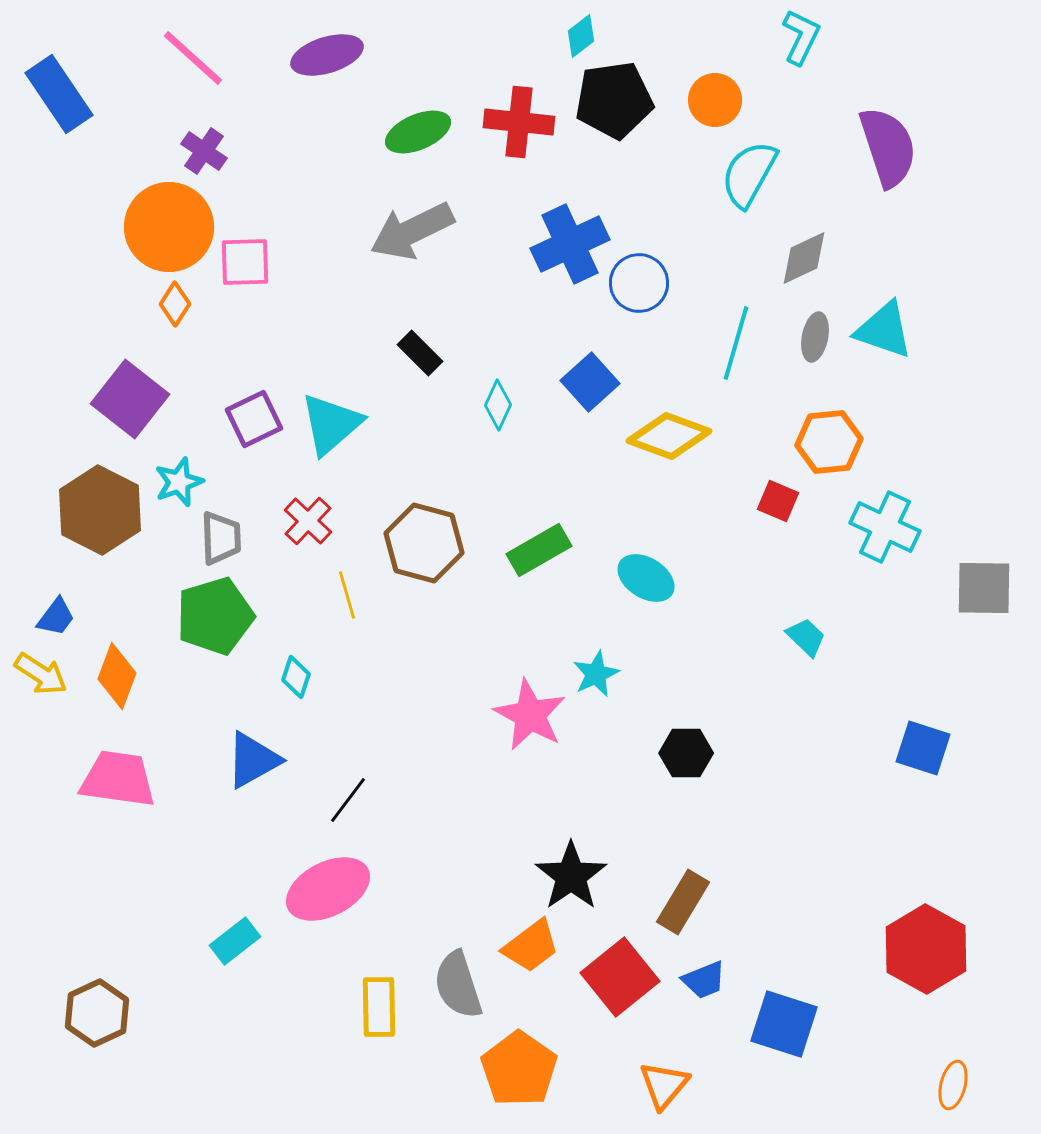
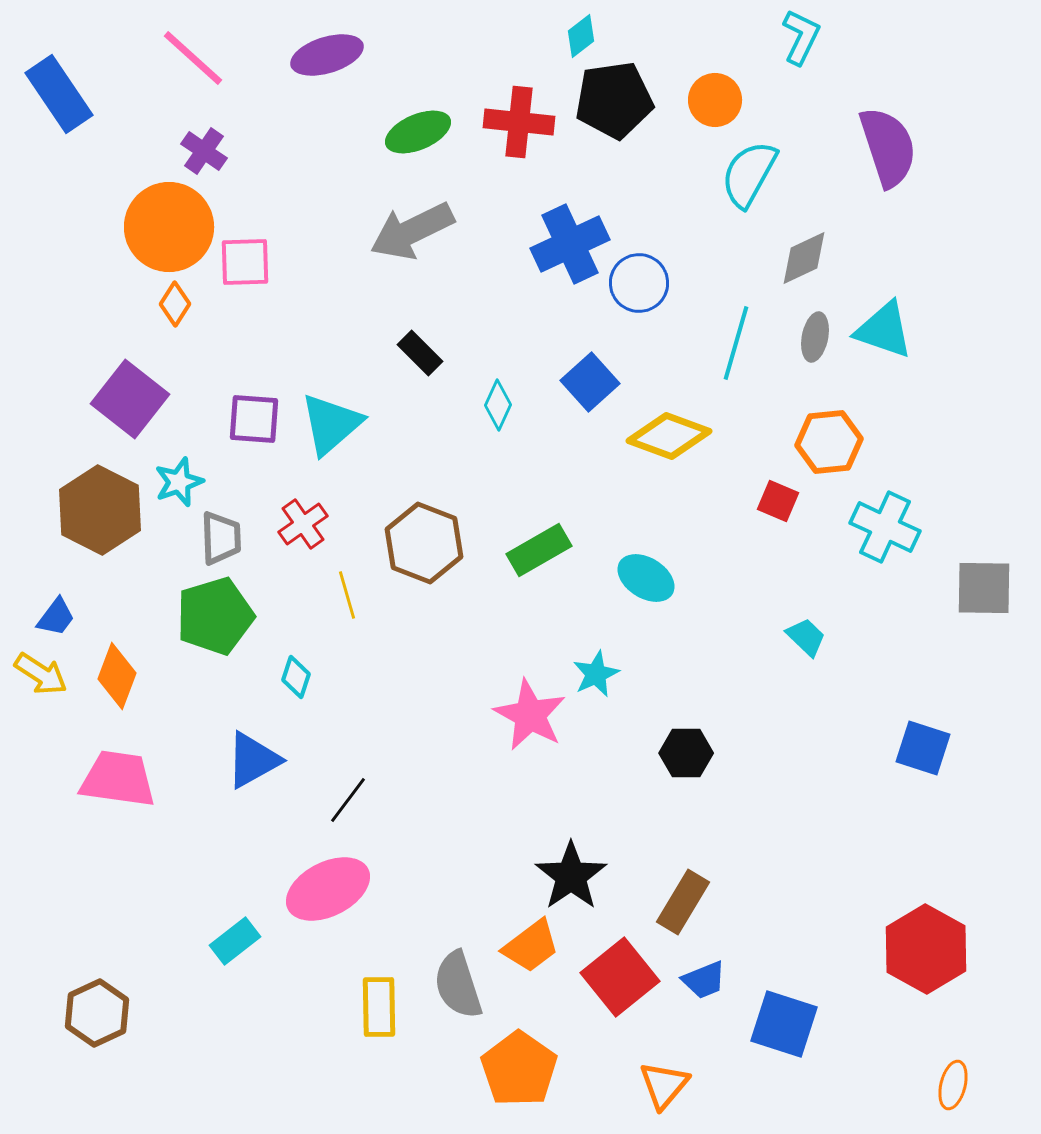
purple square at (254, 419): rotated 30 degrees clockwise
red cross at (308, 521): moved 5 px left, 3 px down; rotated 12 degrees clockwise
brown hexagon at (424, 543): rotated 6 degrees clockwise
